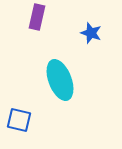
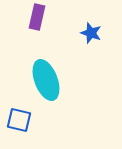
cyan ellipse: moved 14 px left
